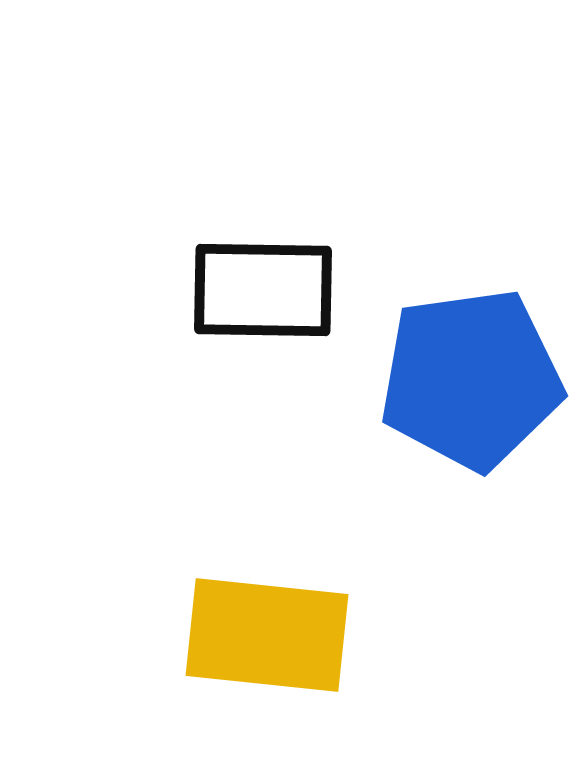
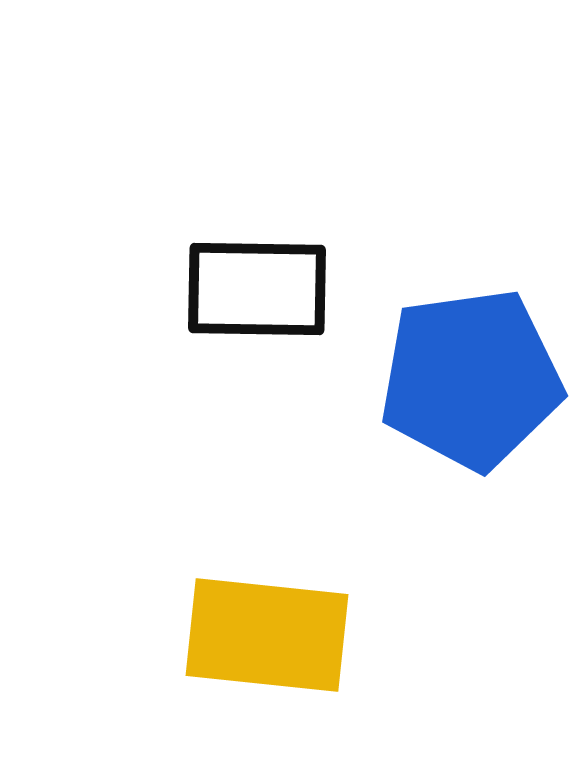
black rectangle: moved 6 px left, 1 px up
